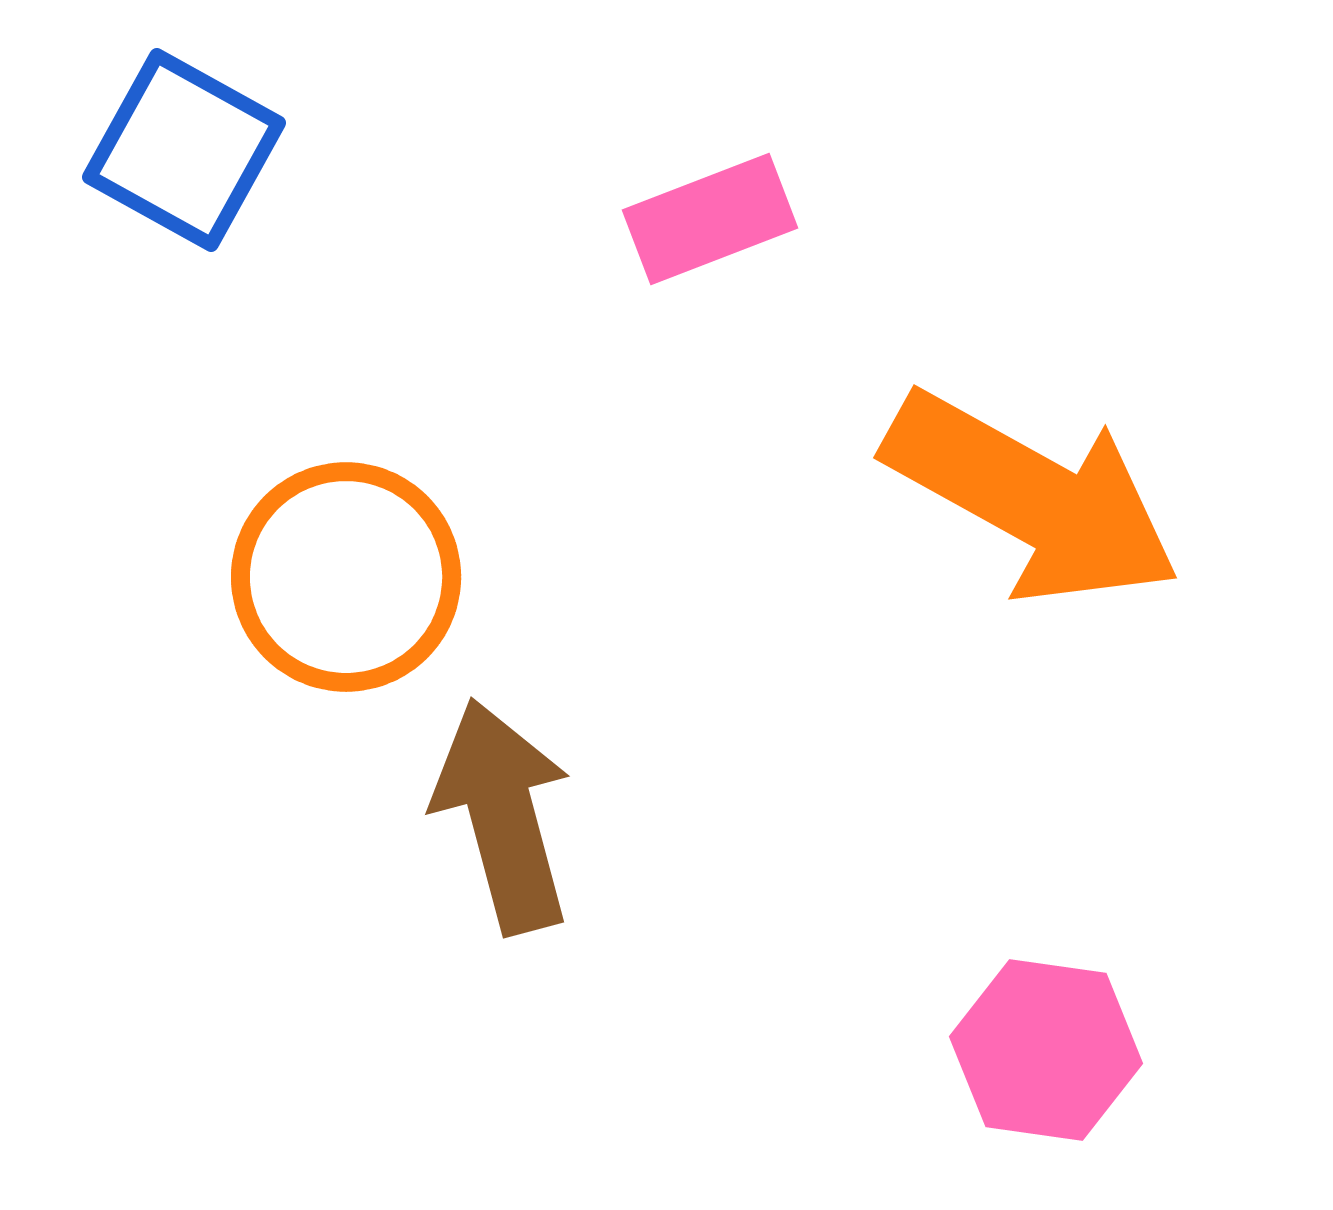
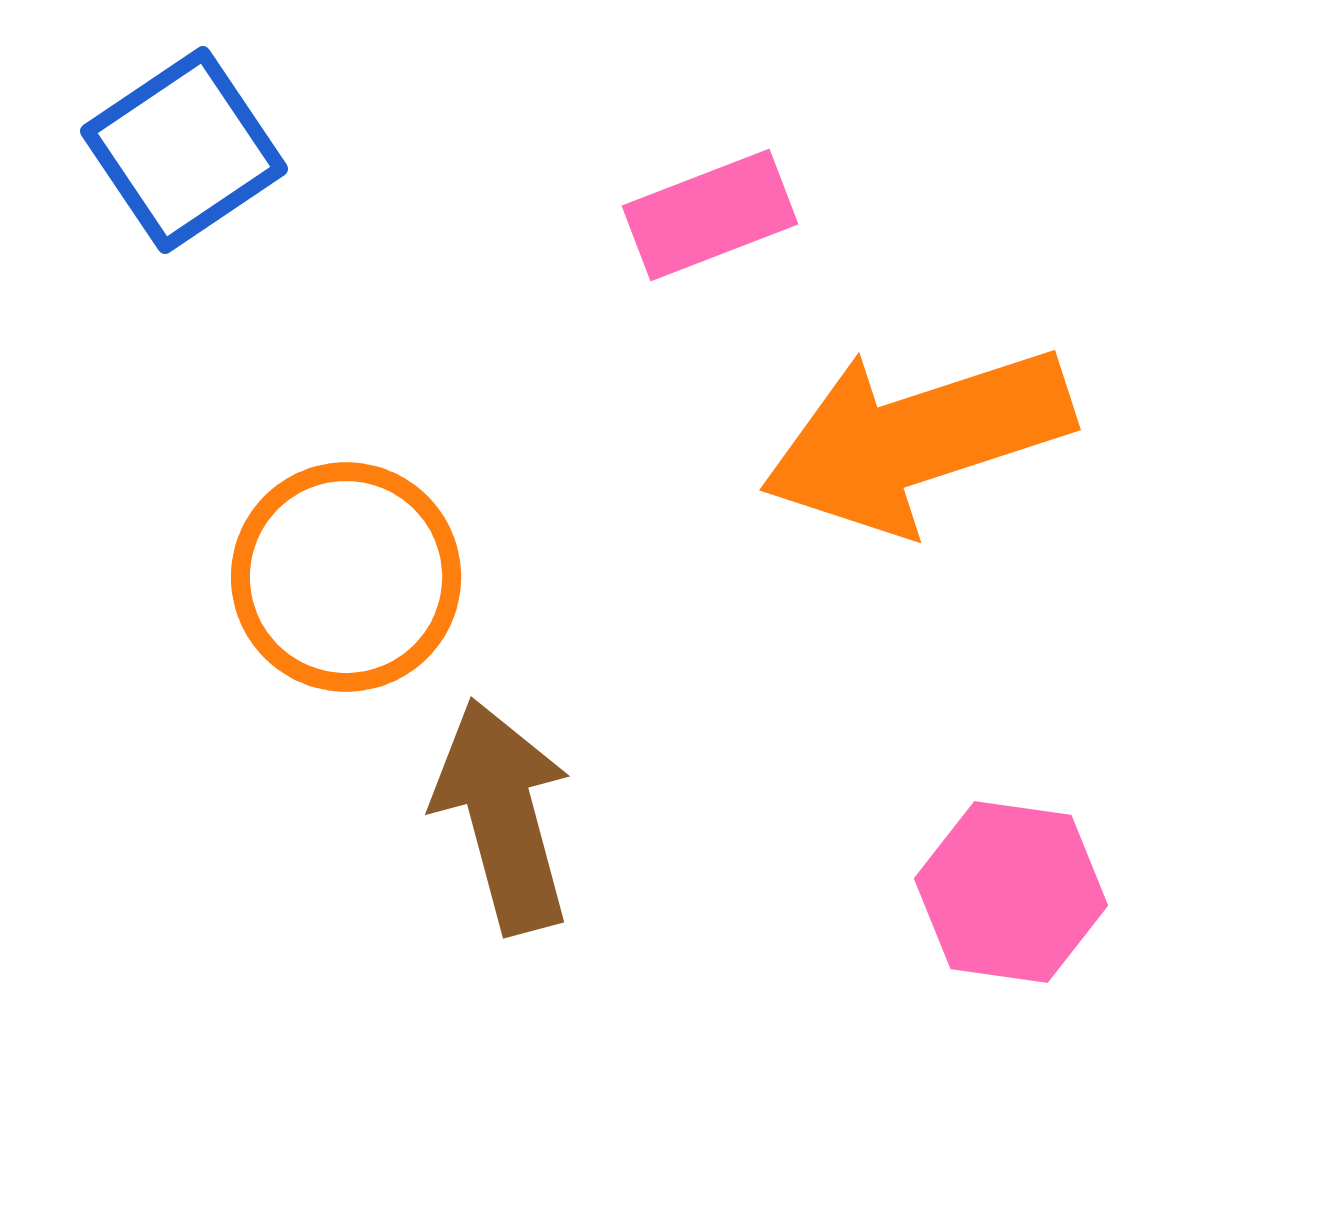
blue square: rotated 27 degrees clockwise
pink rectangle: moved 4 px up
orange arrow: moved 115 px left, 59 px up; rotated 133 degrees clockwise
pink hexagon: moved 35 px left, 158 px up
